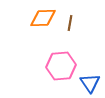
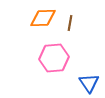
pink hexagon: moved 7 px left, 8 px up
blue triangle: moved 1 px left
